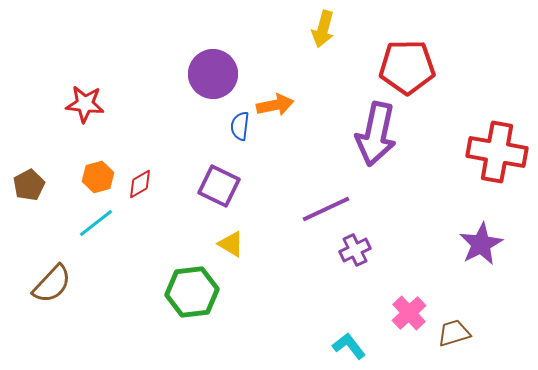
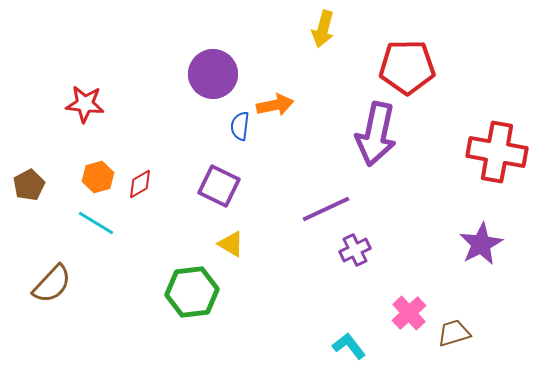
cyan line: rotated 69 degrees clockwise
